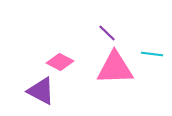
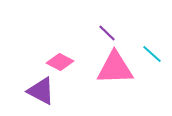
cyan line: rotated 35 degrees clockwise
